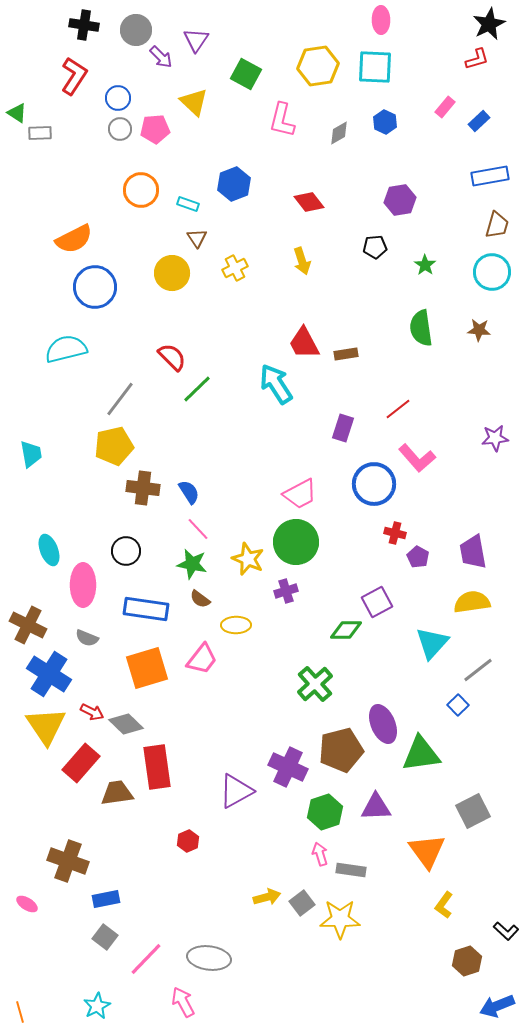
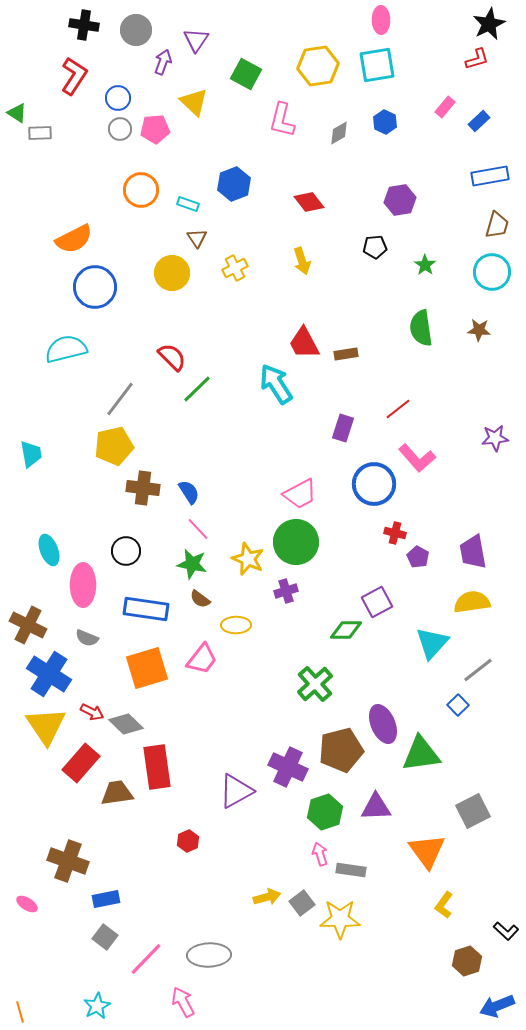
purple arrow at (161, 57): moved 2 px right, 5 px down; rotated 115 degrees counterclockwise
cyan square at (375, 67): moved 2 px right, 2 px up; rotated 12 degrees counterclockwise
gray ellipse at (209, 958): moved 3 px up; rotated 9 degrees counterclockwise
